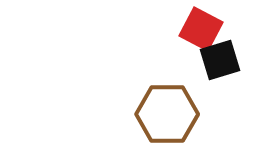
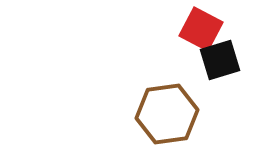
brown hexagon: rotated 8 degrees counterclockwise
